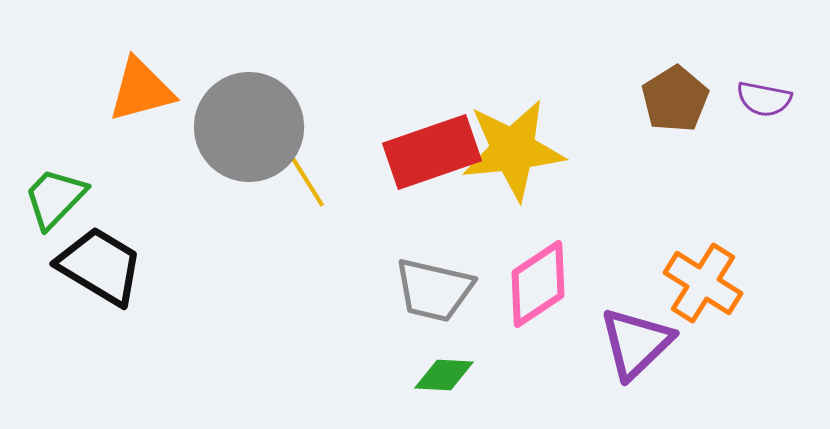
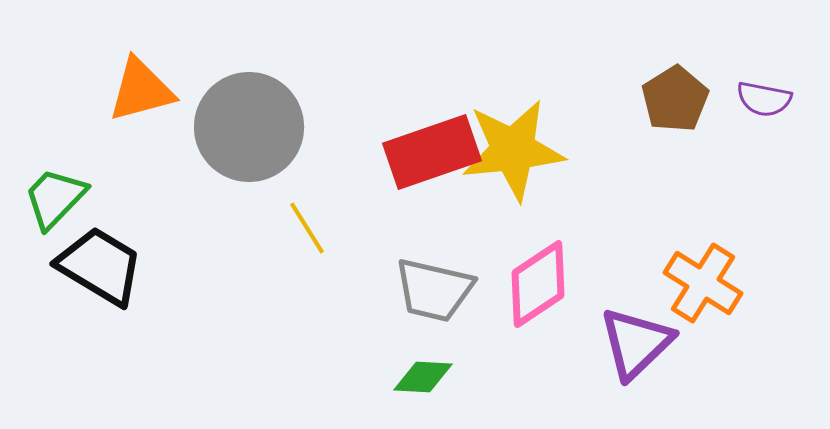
yellow line: moved 47 px down
green diamond: moved 21 px left, 2 px down
